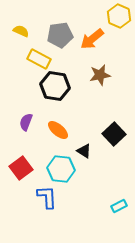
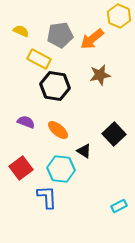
purple semicircle: rotated 90 degrees clockwise
